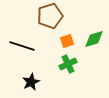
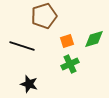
brown pentagon: moved 6 px left
green cross: moved 2 px right
black star: moved 2 px left, 2 px down; rotated 30 degrees counterclockwise
